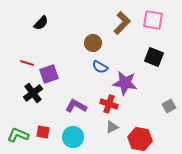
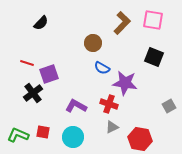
blue semicircle: moved 2 px right, 1 px down
